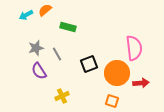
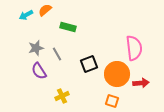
orange circle: moved 1 px down
